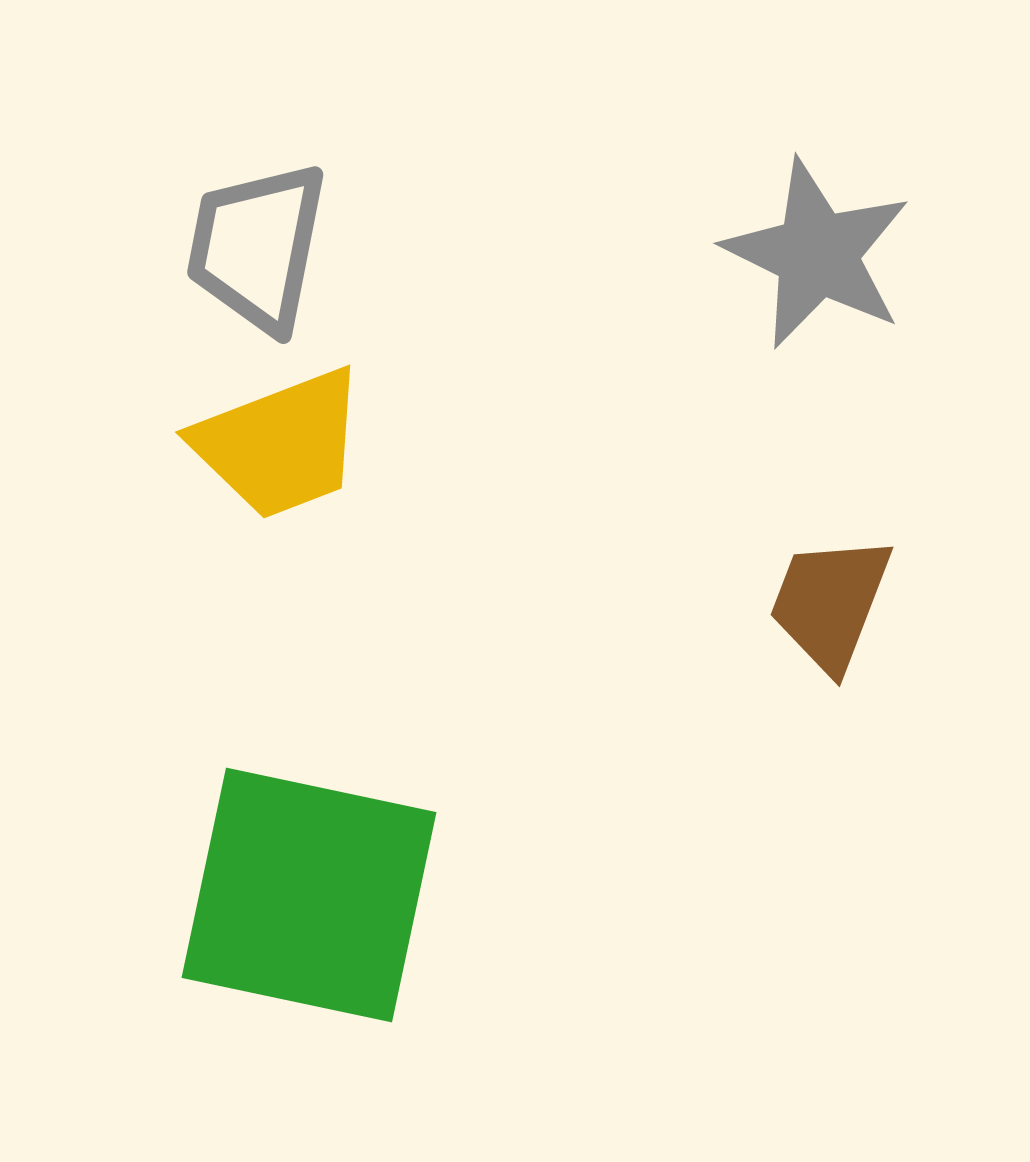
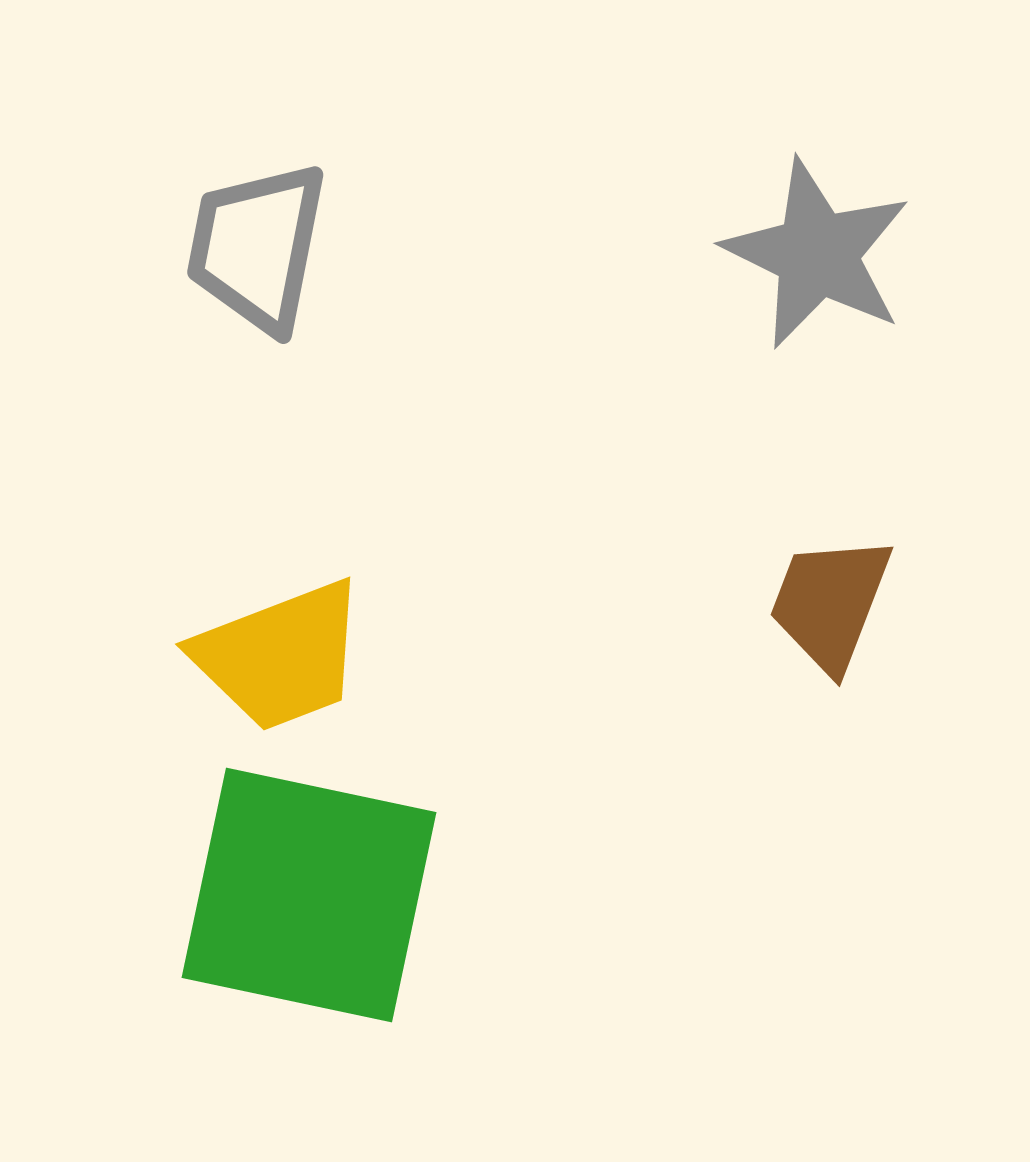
yellow trapezoid: moved 212 px down
